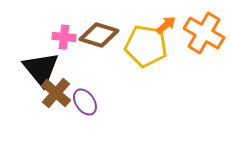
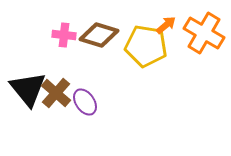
pink cross: moved 2 px up
black triangle: moved 13 px left, 20 px down
